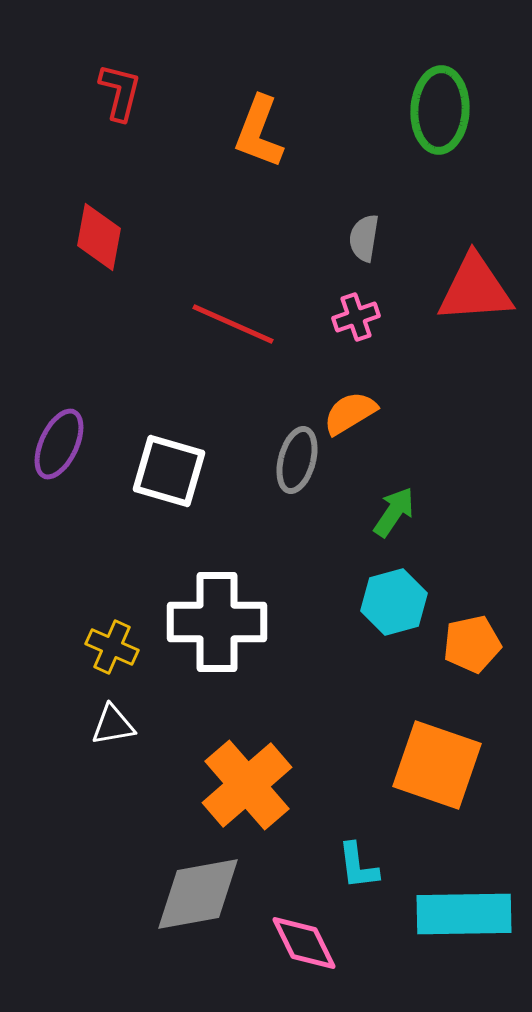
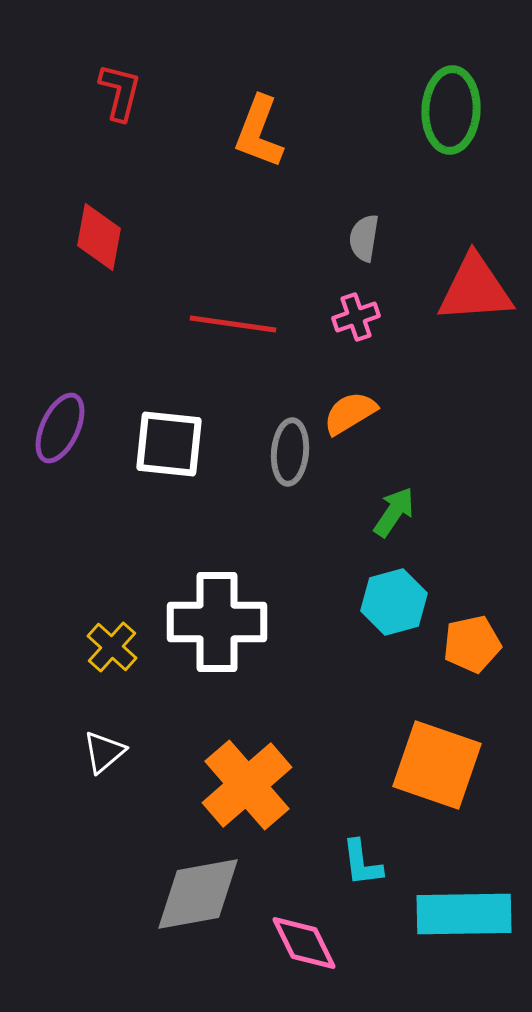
green ellipse: moved 11 px right
red line: rotated 16 degrees counterclockwise
purple ellipse: moved 1 px right, 16 px up
gray ellipse: moved 7 px left, 8 px up; rotated 10 degrees counterclockwise
white square: moved 27 px up; rotated 10 degrees counterclockwise
yellow cross: rotated 18 degrees clockwise
white triangle: moved 9 px left, 27 px down; rotated 30 degrees counterclockwise
cyan L-shape: moved 4 px right, 3 px up
